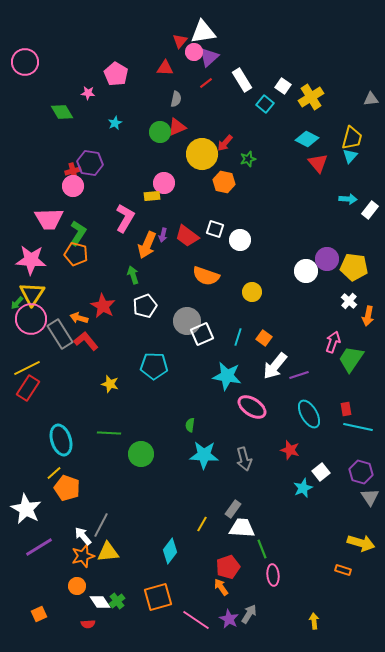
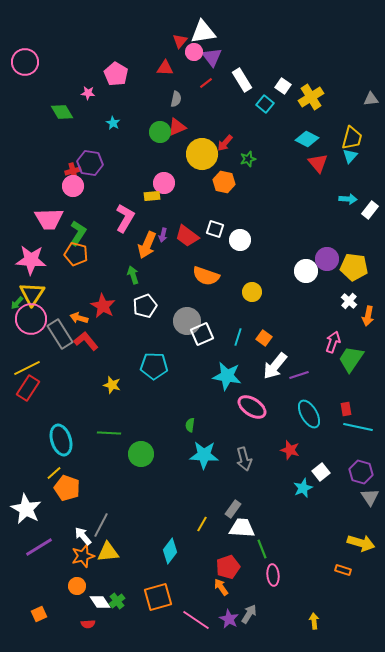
purple triangle at (209, 57): moved 3 px right; rotated 25 degrees counterclockwise
cyan star at (115, 123): moved 2 px left; rotated 16 degrees counterclockwise
yellow star at (110, 384): moved 2 px right, 1 px down
